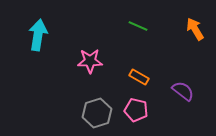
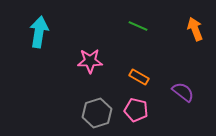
orange arrow: rotated 10 degrees clockwise
cyan arrow: moved 1 px right, 3 px up
purple semicircle: moved 1 px down
